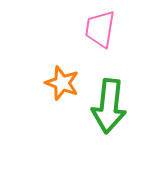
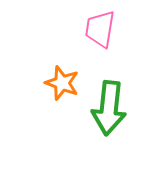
green arrow: moved 2 px down
